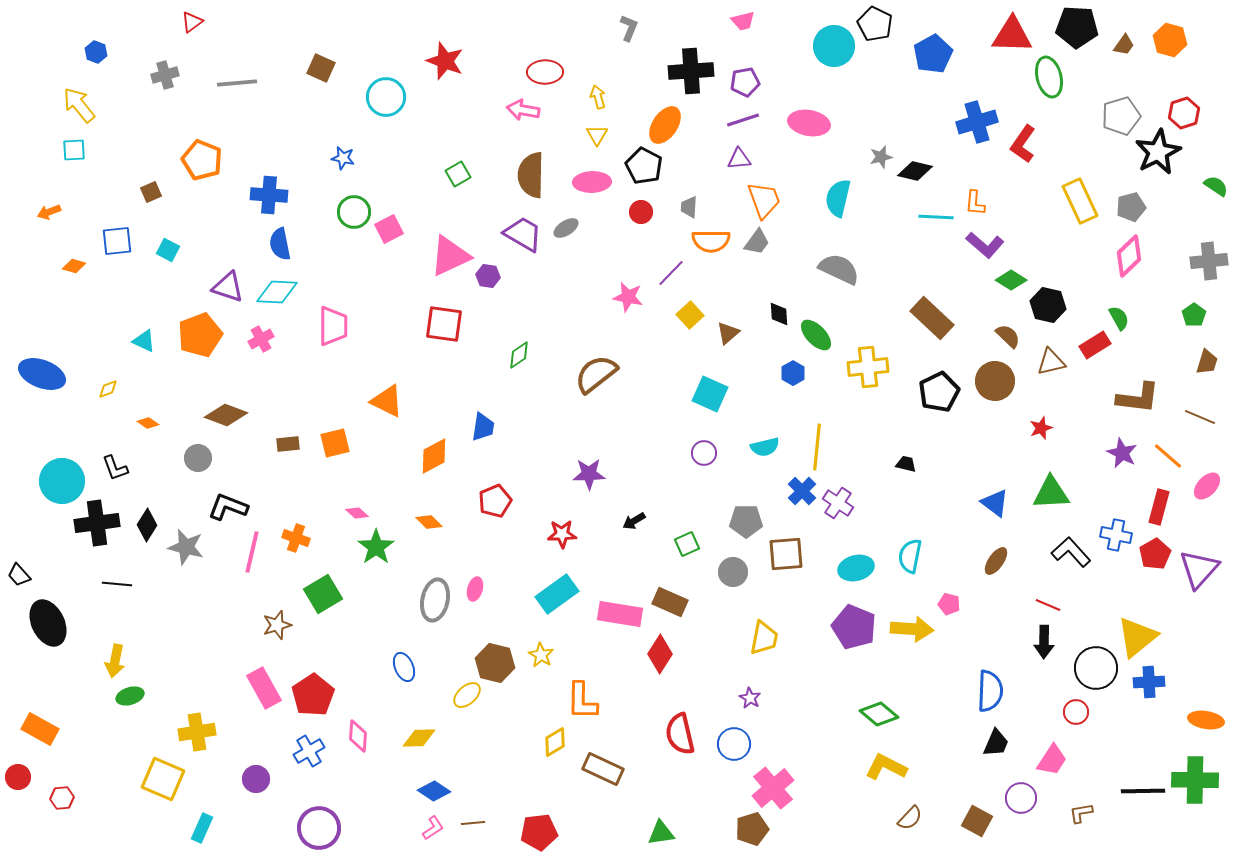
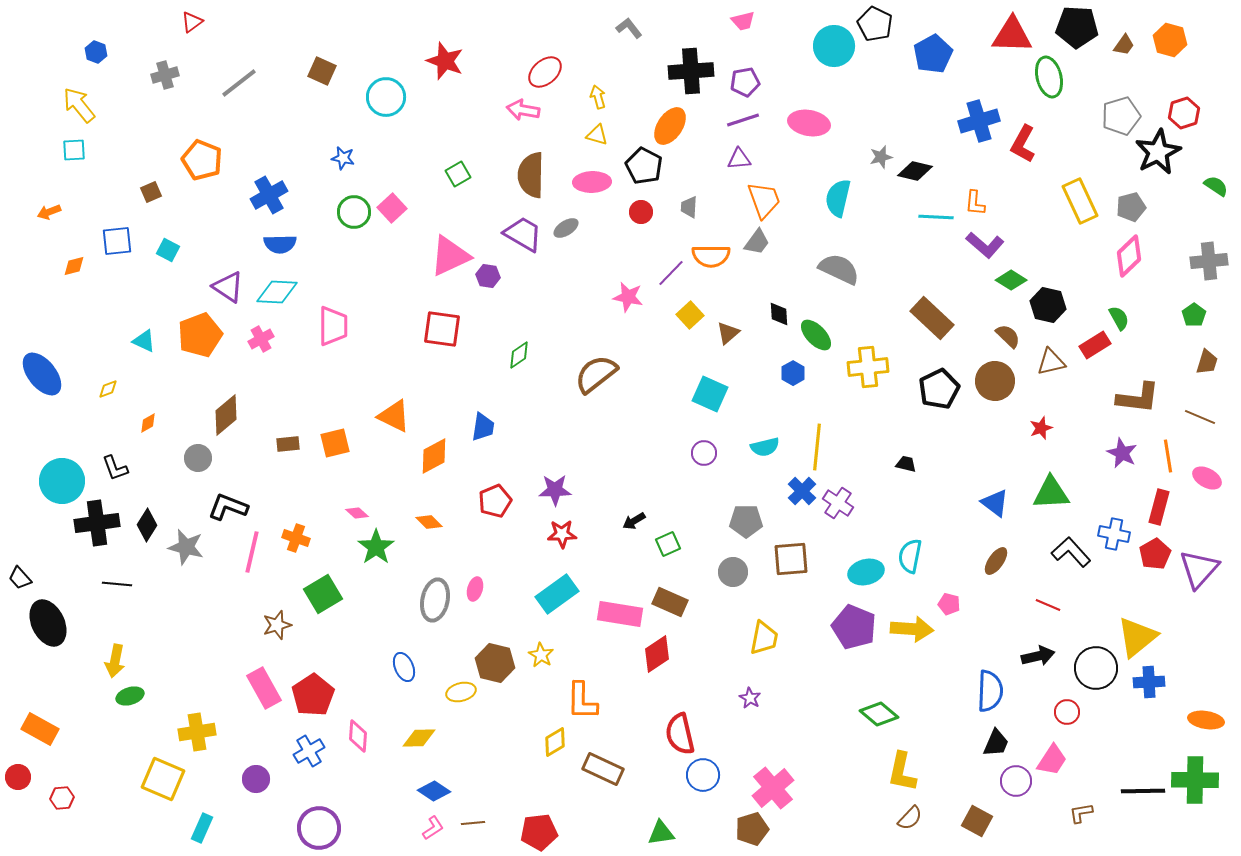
gray L-shape at (629, 28): rotated 60 degrees counterclockwise
brown square at (321, 68): moved 1 px right, 3 px down
red ellipse at (545, 72): rotated 40 degrees counterclockwise
gray line at (237, 83): moved 2 px right; rotated 33 degrees counterclockwise
blue cross at (977, 122): moved 2 px right, 1 px up
orange ellipse at (665, 125): moved 5 px right, 1 px down
yellow triangle at (597, 135): rotated 45 degrees counterclockwise
red L-shape at (1023, 144): rotated 6 degrees counterclockwise
blue cross at (269, 195): rotated 33 degrees counterclockwise
pink square at (389, 229): moved 3 px right, 21 px up; rotated 16 degrees counterclockwise
orange semicircle at (711, 241): moved 15 px down
blue semicircle at (280, 244): rotated 80 degrees counterclockwise
orange diamond at (74, 266): rotated 30 degrees counterclockwise
purple triangle at (228, 287): rotated 16 degrees clockwise
red square at (444, 324): moved 2 px left, 5 px down
blue ellipse at (42, 374): rotated 30 degrees clockwise
black pentagon at (939, 392): moved 3 px up
orange triangle at (387, 401): moved 7 px right, 15 px down
brown diamond at (226, 415): rotated 60 degrees counterclockwise
orange diamond at (148, 423): rotated 65 degrees counterclockwise
orange line at (1168, 456): rotated 40 degrees clockwise
purple star at (589, 474): moved 34 px left, 16 px down
pink ellipse at (1207, 486): moved 8 px up; rotated 76 degrees clockwise
blue cross at (1116, 535): moved 2 px left, 1 px up
green square at (687, 544): moved 19 px left
brown square at (786, 554): moved 5 px right, 5 px down
cyan ellipse at (856, 568): moved 10 px right, 4 px down
black trapezoid at (19, 575): moved 1 px right, 3 px down
black arrow at (1044, 642): moved 6 px left, 14 px down; rotated 104 degrees counterclockwise
red diamond at (660, 654): moved 3 px left; rotated 24 degrees clockwise
yellow ellipse at (467, 695): moved 6 px left, 3 px up; rotated 28 degrees clockwise
red circle at (1076, 712): moved 9 px left
blue circle at (734, 744): moved 31 px left, 31 px down
yellow L-shape at (886, 767): moved 16 px right, 5 px down; rotated 105 degrees counterclockwise
purple circle at (1021, 798): moved 5 px left, 17 px up
